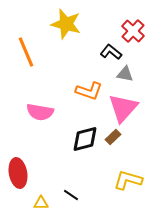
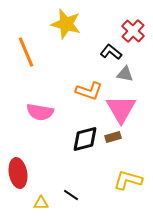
pink triangle: moved 2 px left, 1 px down; rotated 12 degrees counterclockwise
brown rectangle: rotated 28 degrees clockwise
